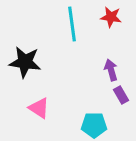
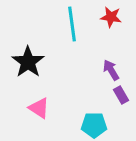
black star: moved 3 px right; rotated 28 degrees clockwise
purple arrow: rotated 15 degrees counterclockwise
